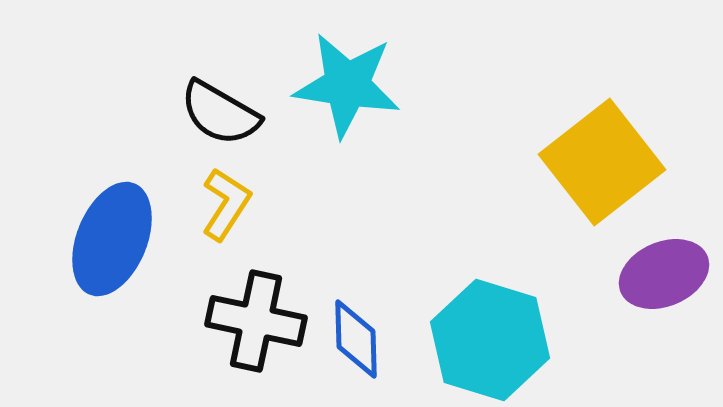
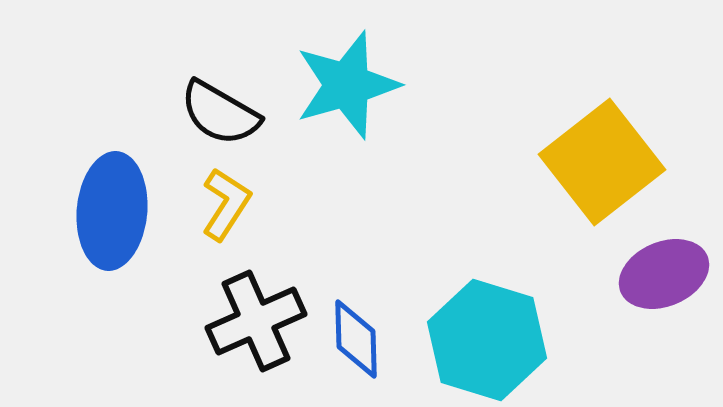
cyan star: rotated 25 degrees counterclockwise
blue ellipse: moved 28 px up; rotated 17 degrees counterclockwise
black cross: rotated 36 degrees counterclockwise
cyan hexagon: moved 3 px left
